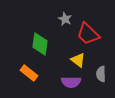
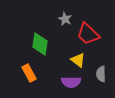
orange rectangle: rotated 24 degrees clockwise
